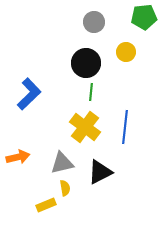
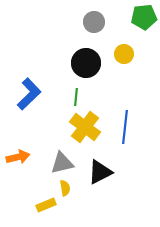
yellow circle: moved 2 px left, 2 px down
green line: moved 15 px left, 5 px down
